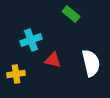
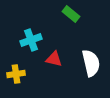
red triangle: moved 1 px right, 1 px up
